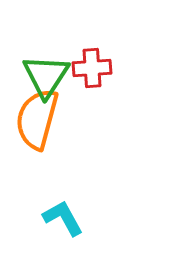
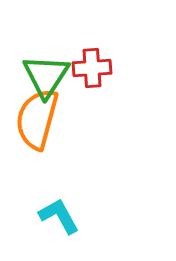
cyan L-shape: moved 4 px left, 2 px up
